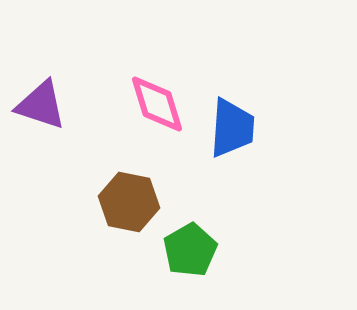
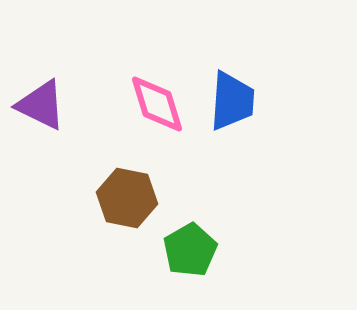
purple triangle: rotated 8 degrees clockwise
blue trapezoid: moved 27 px up
brown hexagon: moved 2 px left, 4 px up
